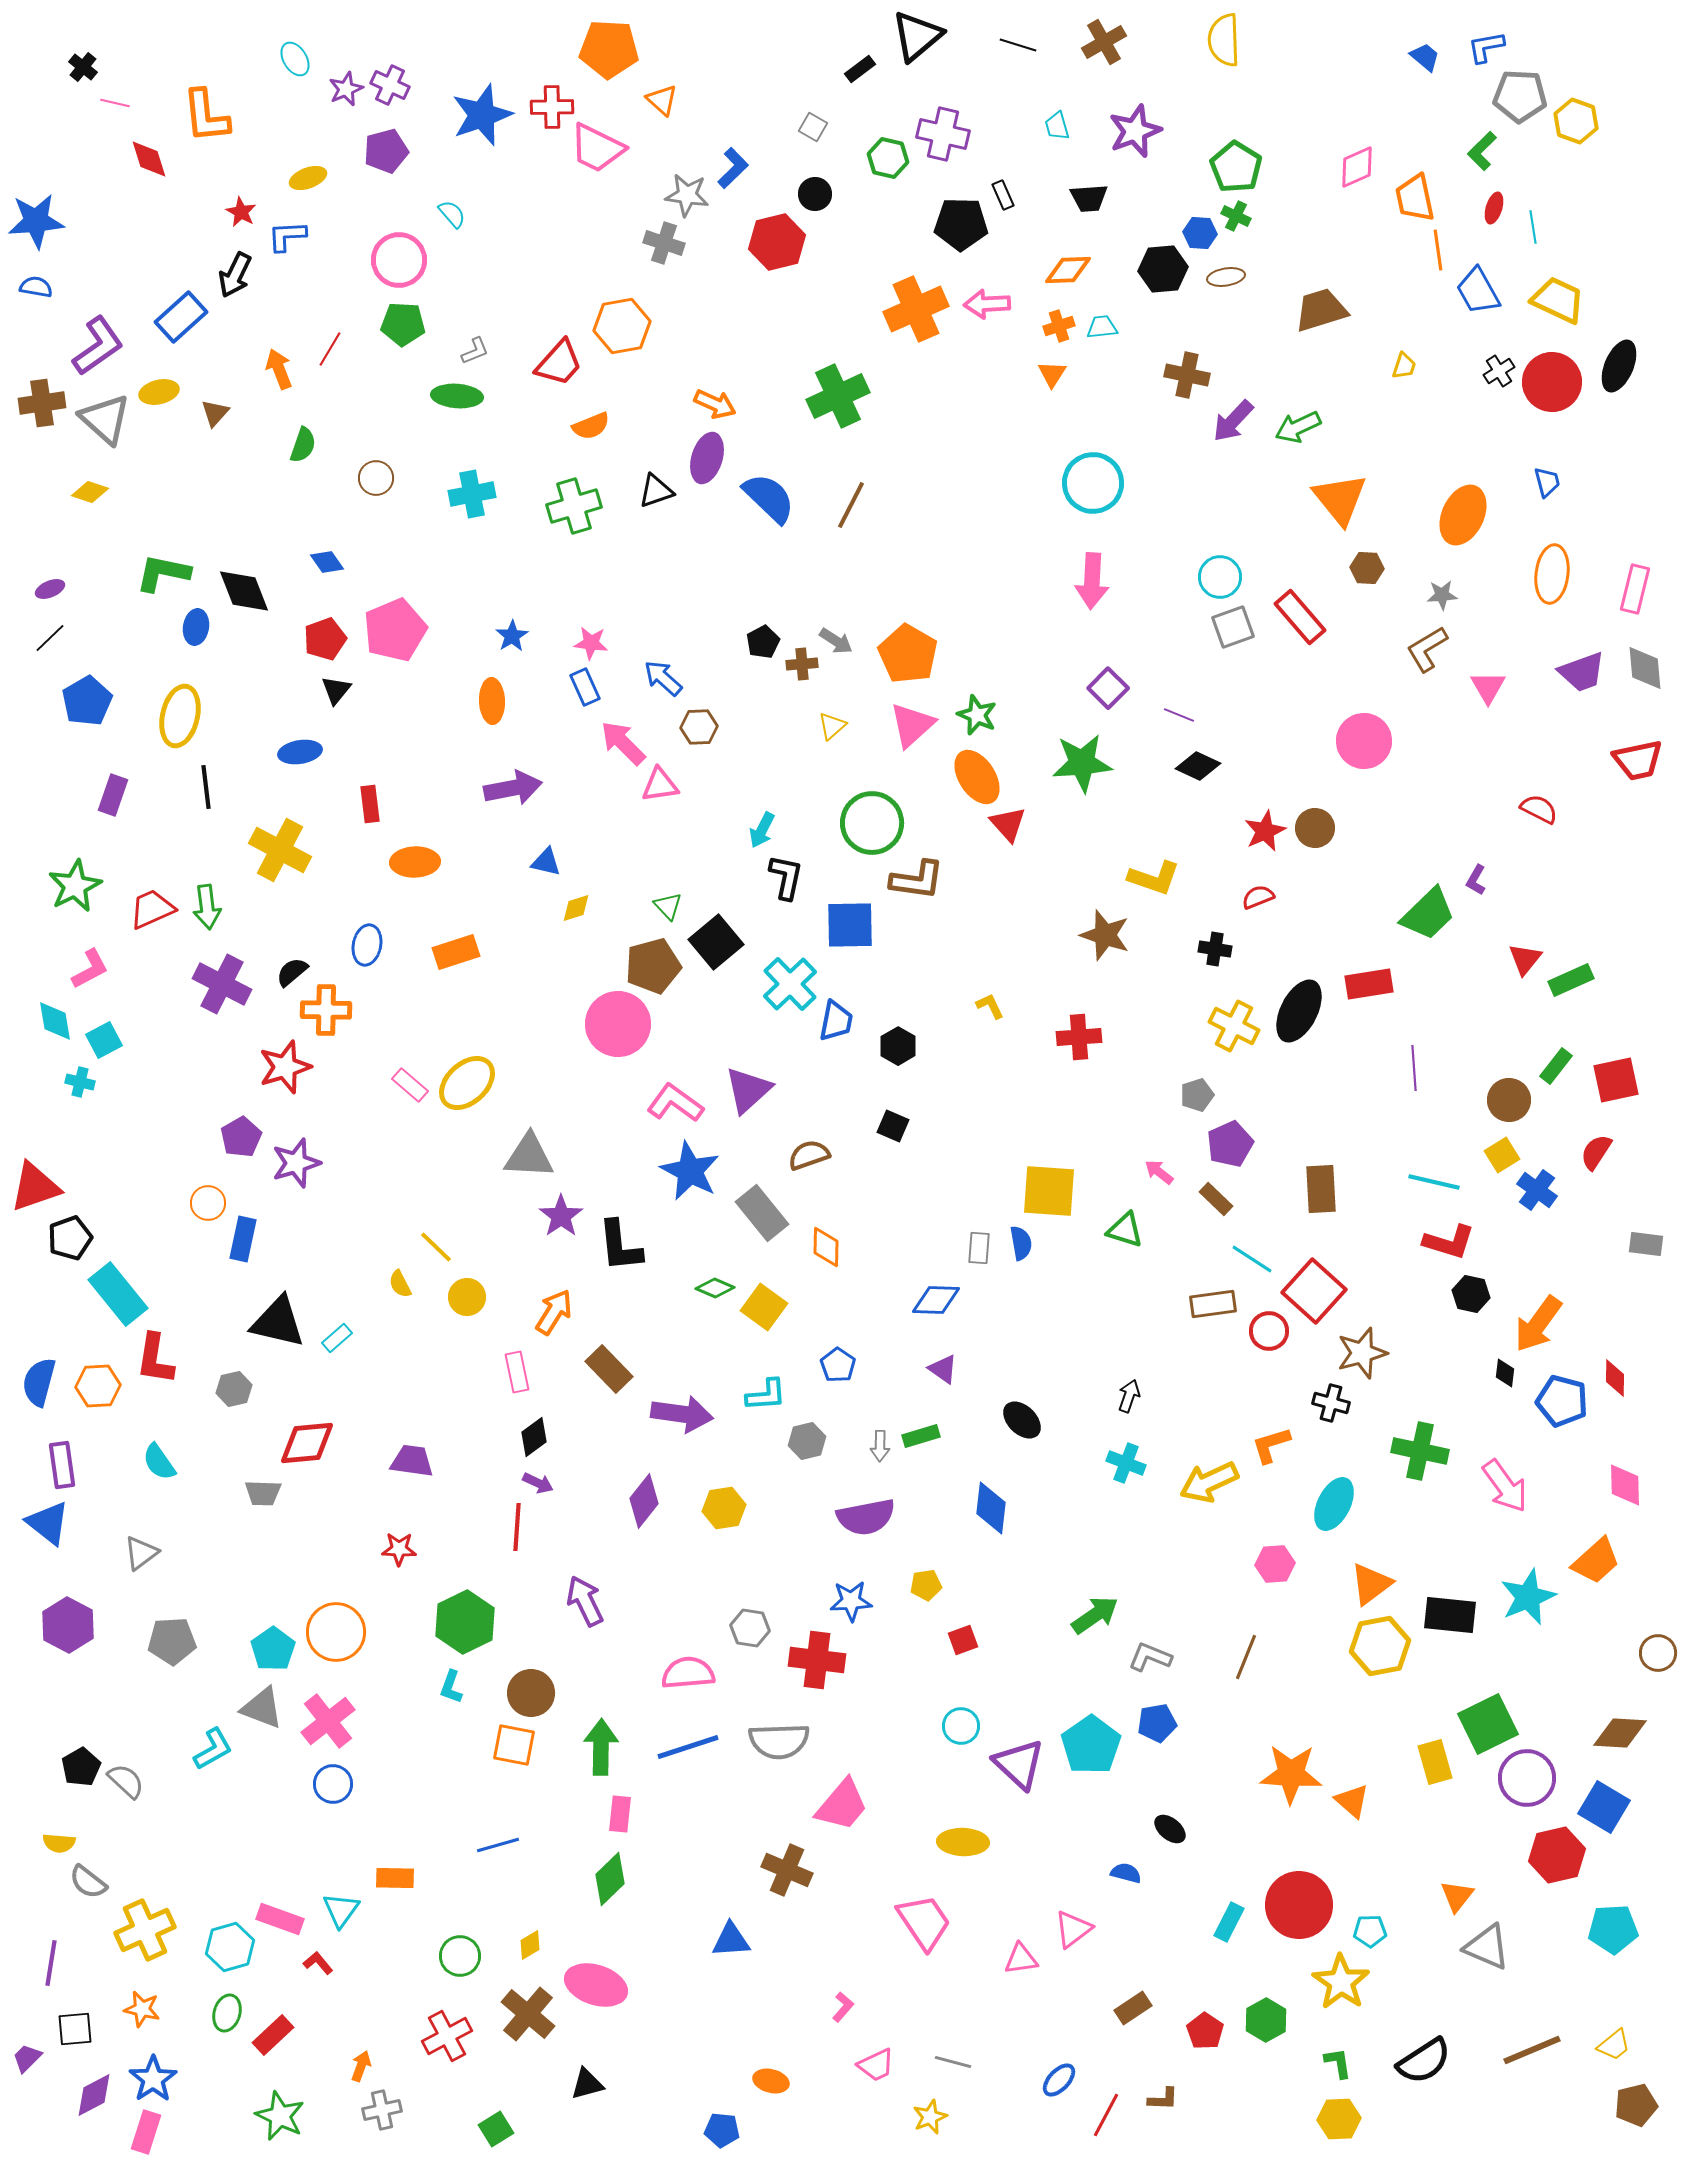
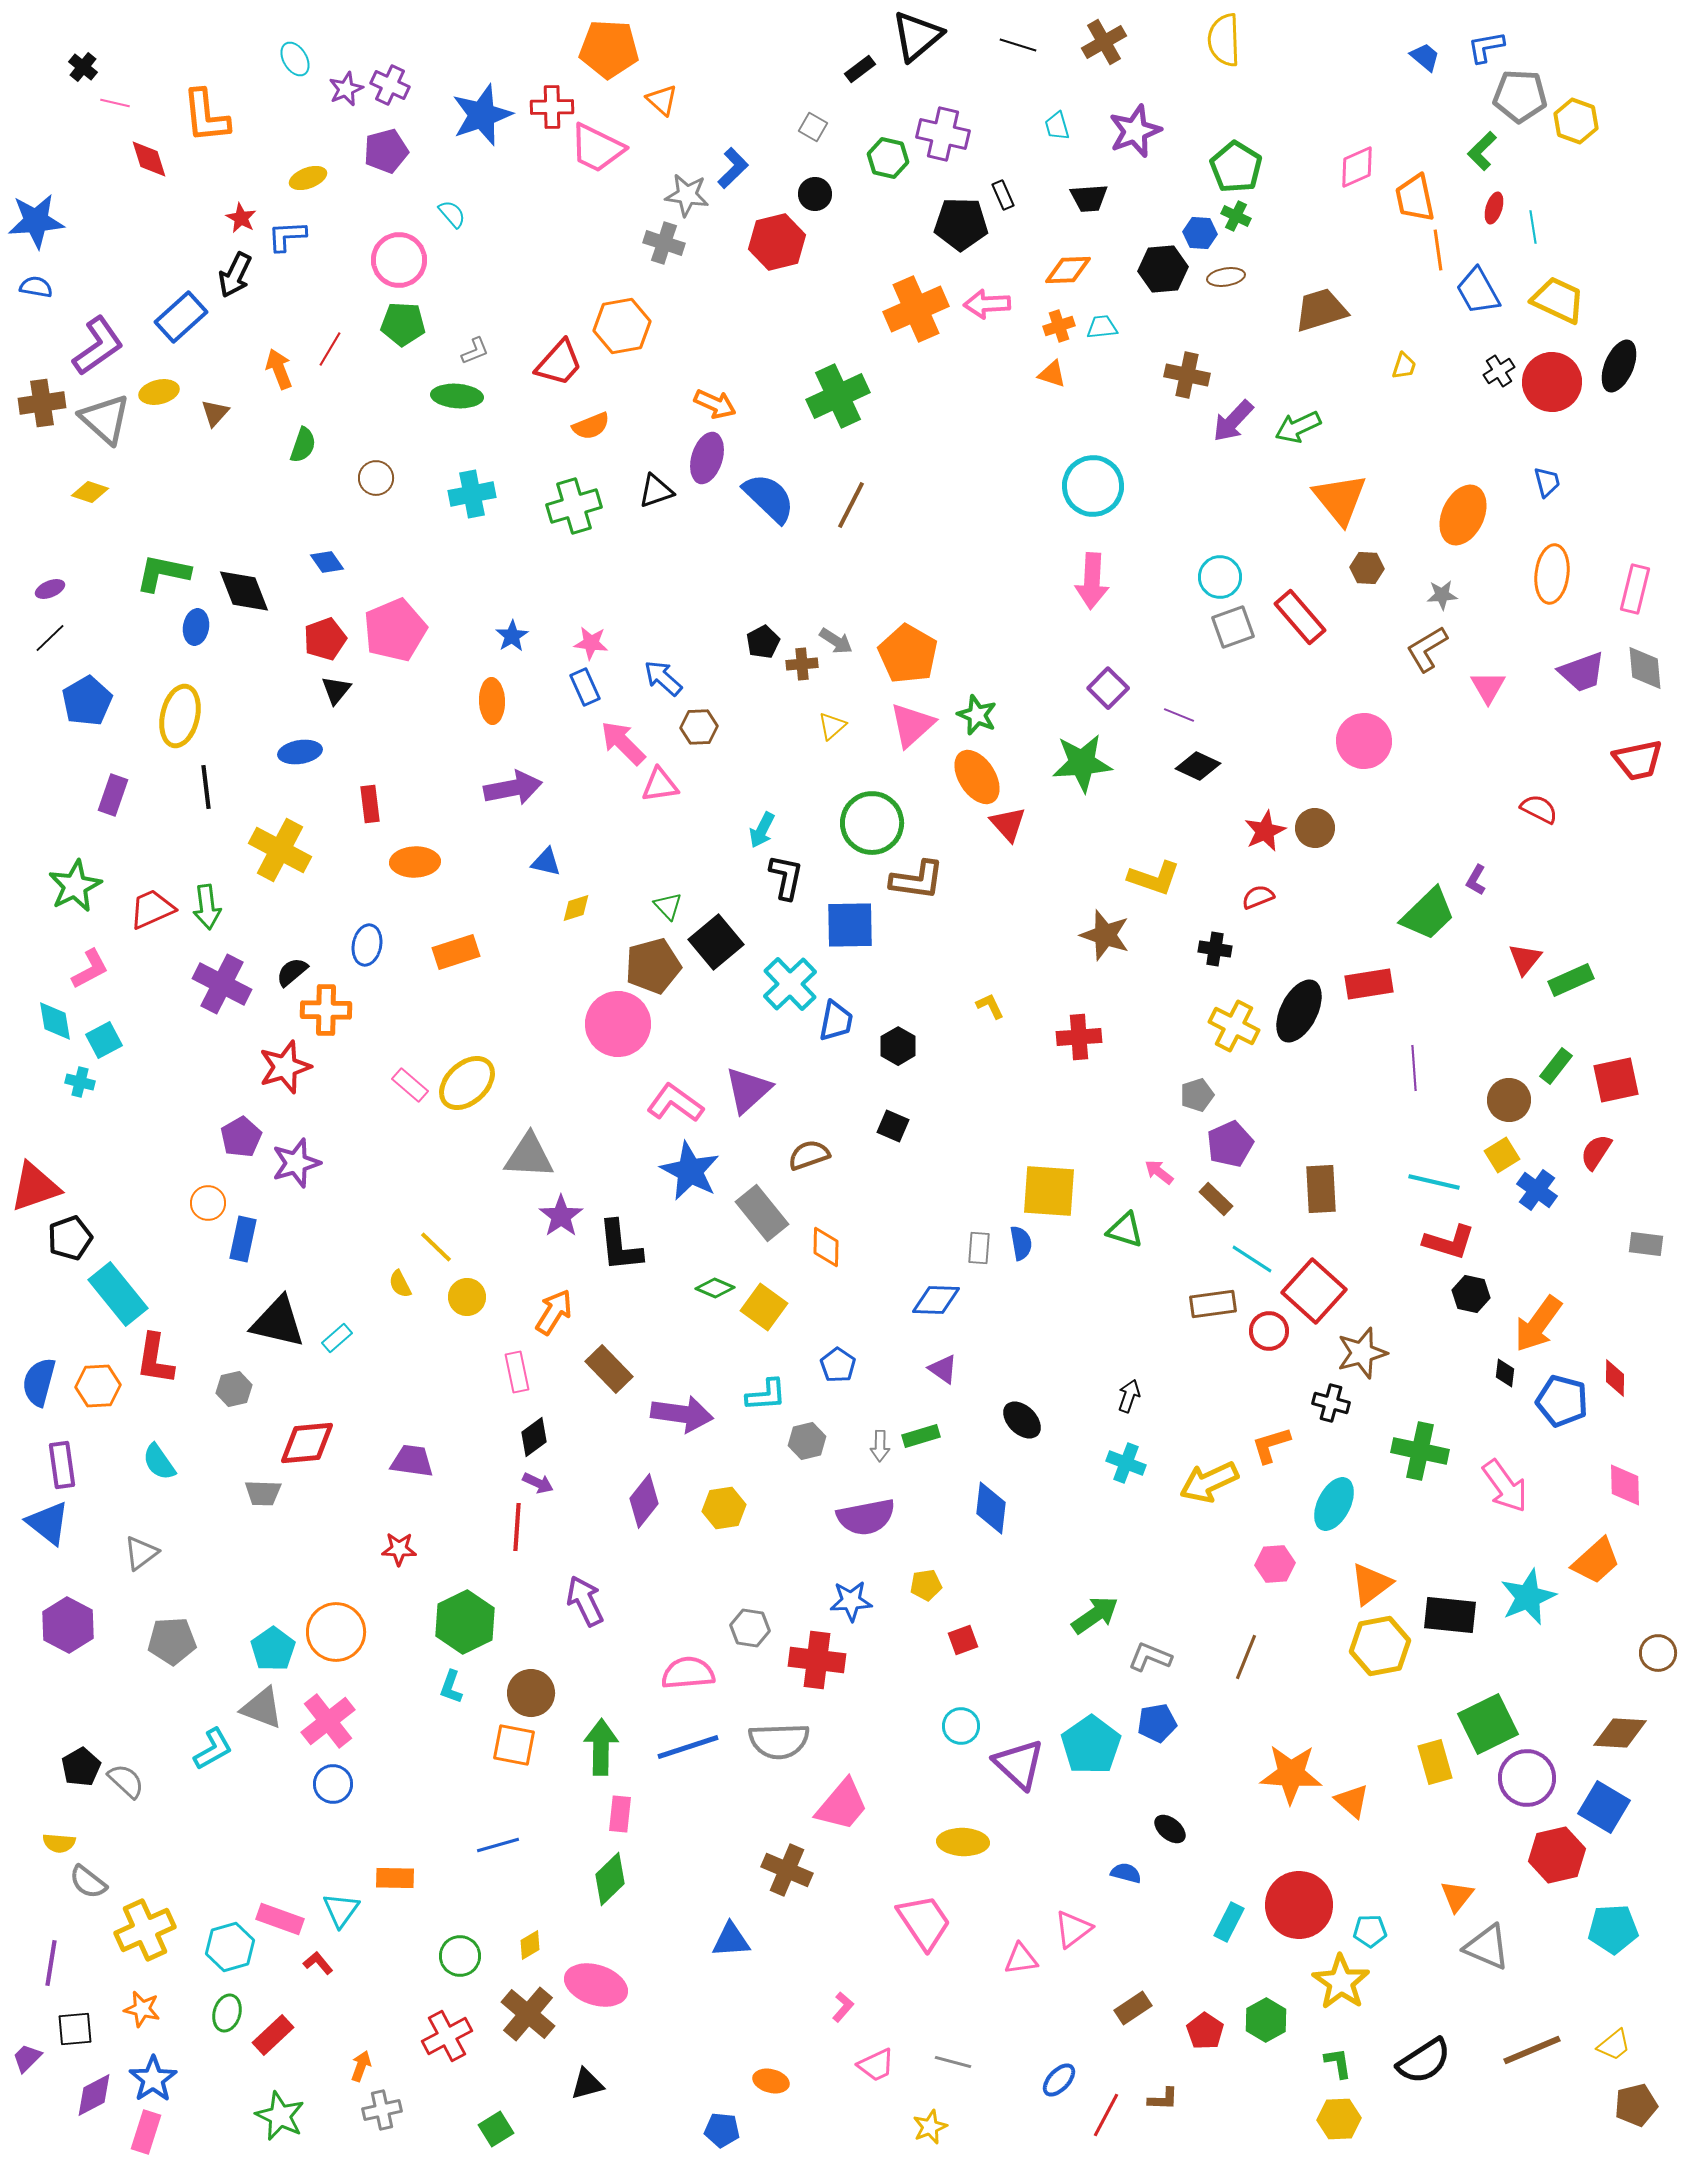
red star at (241, 212): moved 6 px down
orange triangle at (1052, 374): rotated 44 degrees counterclockwise
cyan circle at (1093, 483): moved 3 px down
yellow star at (930, 2117): moved 10 px down
